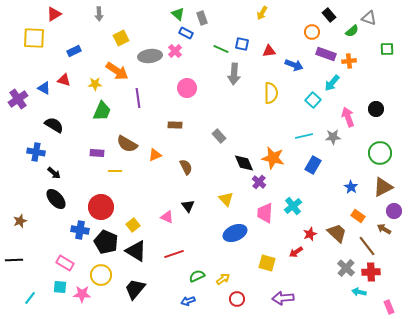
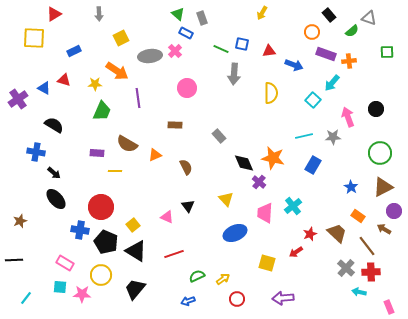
green square at (387, 49): moved 3 px down
cyan line at (30, 298): moved 4 px left
